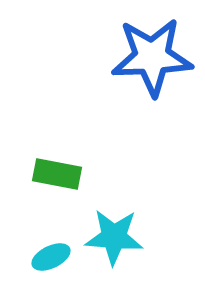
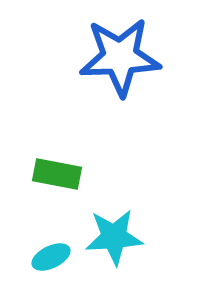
blue star: moved 32 px left
cyan star: rotated 8 degrees counterclockwise
